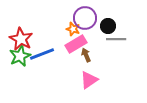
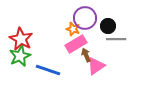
blue line: moved 6 px right, 16 px down; rotated 40 degrees clockwise
pink triangle: moved 7 px right, 14 px up
